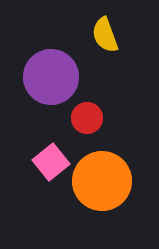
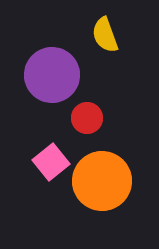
purple circle: moved 1 px right, 2 px up
